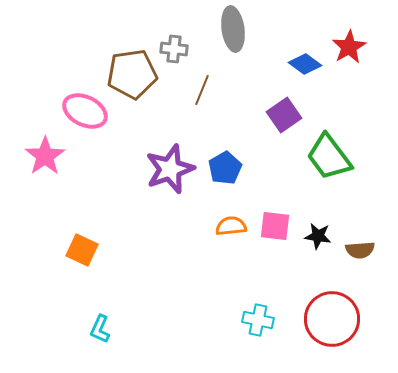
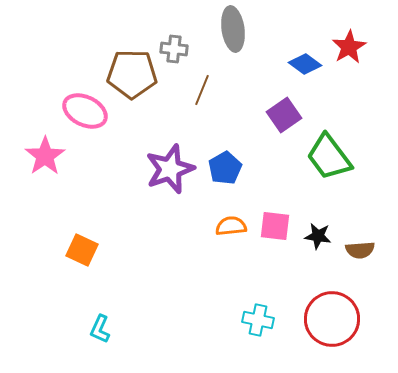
brown pentagon: rotated 9 degrees clockwise
